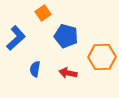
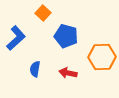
orange square: rotated 14 degrees counterclockwise
